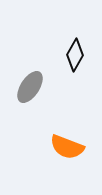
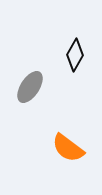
orange semicircle: moved 1 px right, 1 px down; rotated 16 degrees clockwise
